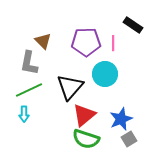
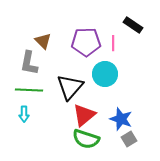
green line: rotated 28 degrees clockwise
blue star: rotated 30 degrees counterclockwise
